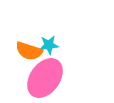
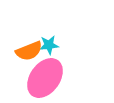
orange semicircle: rotated 40 degrees counterclockwise
